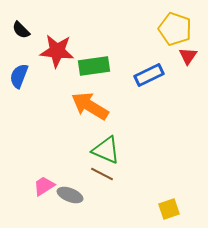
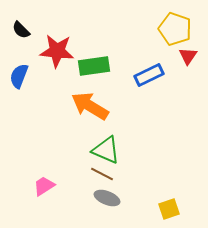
gray ellipse: moved 37 px right, 3 px down
